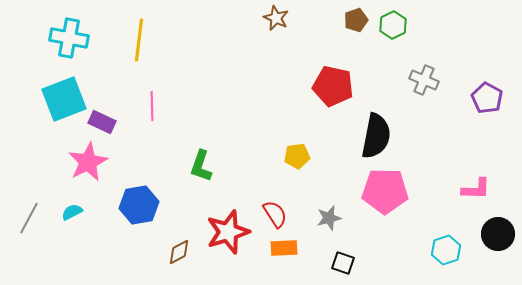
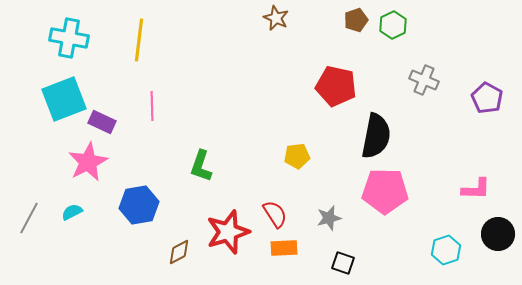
red pentagon: moved 3 px right
